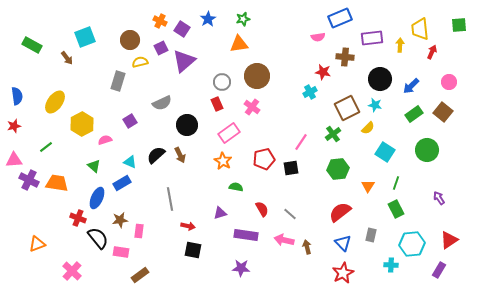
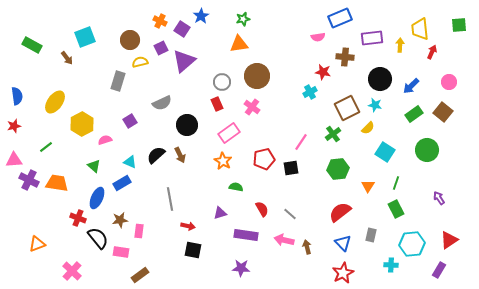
blue star at (208, 19): moved 7 px left, 3 px up
